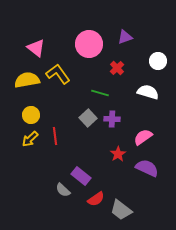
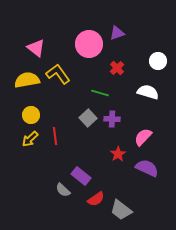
purple triangle: moved 8 px left, 4 px up
pink semicircle: rotated 12 degrees counterclockwise
